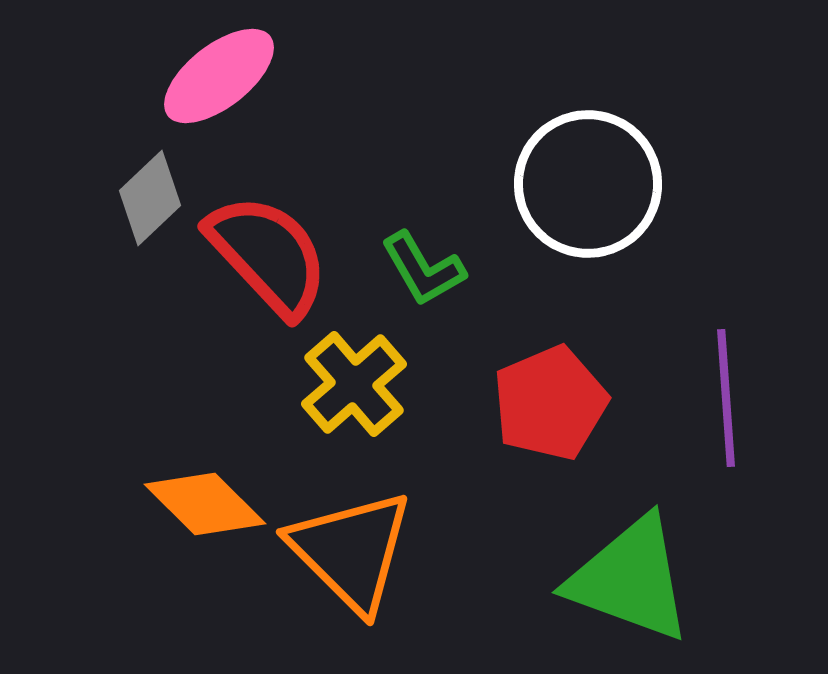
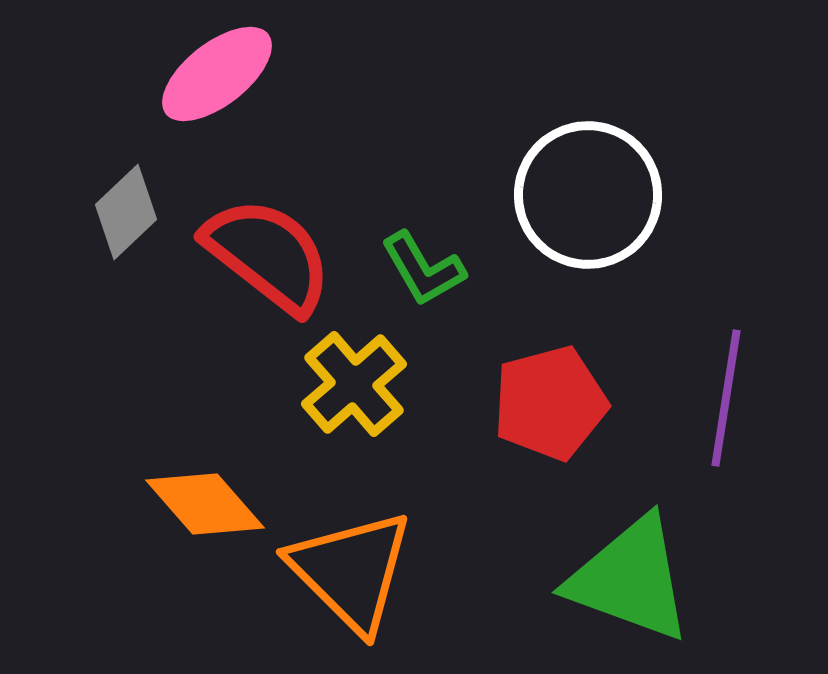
pink ellipse: moved 2 px left, 2 px up
white circle: moved 11 px down
gray diamond: moved 24 px left, 14 px down
red semicircle: rotated 9 degrees counterclockwise
purple line: rotated 13 degrees clockwise
red pentagon: rotated 8 degrees clockwise
orange diamond: rotated 4 degrees clockwise
orange triangle: moved 20 px down
